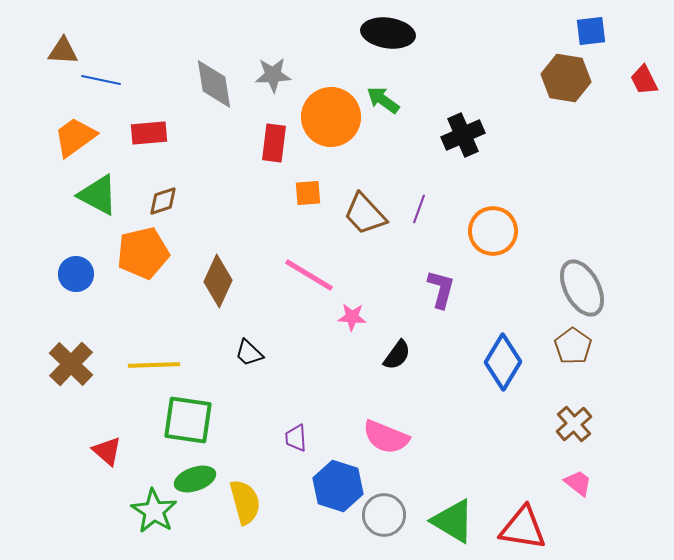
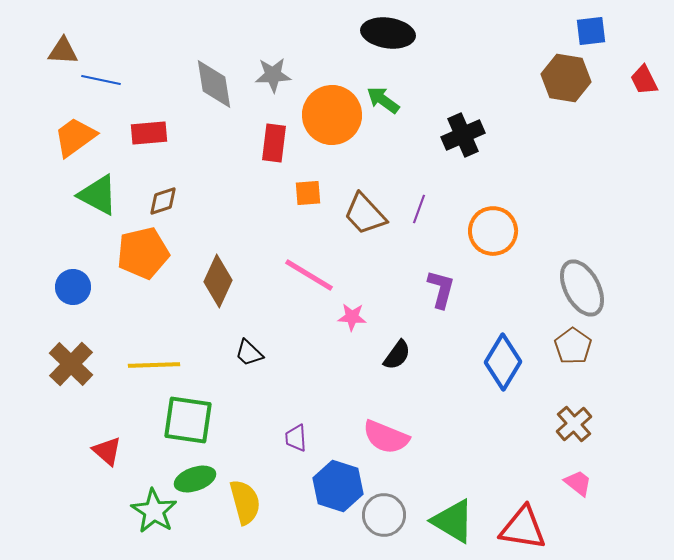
orange circle at (331, 117): moved 1 px right, 2 px up
blue circle at (76, 274): moved 3 px left, 13 px down
